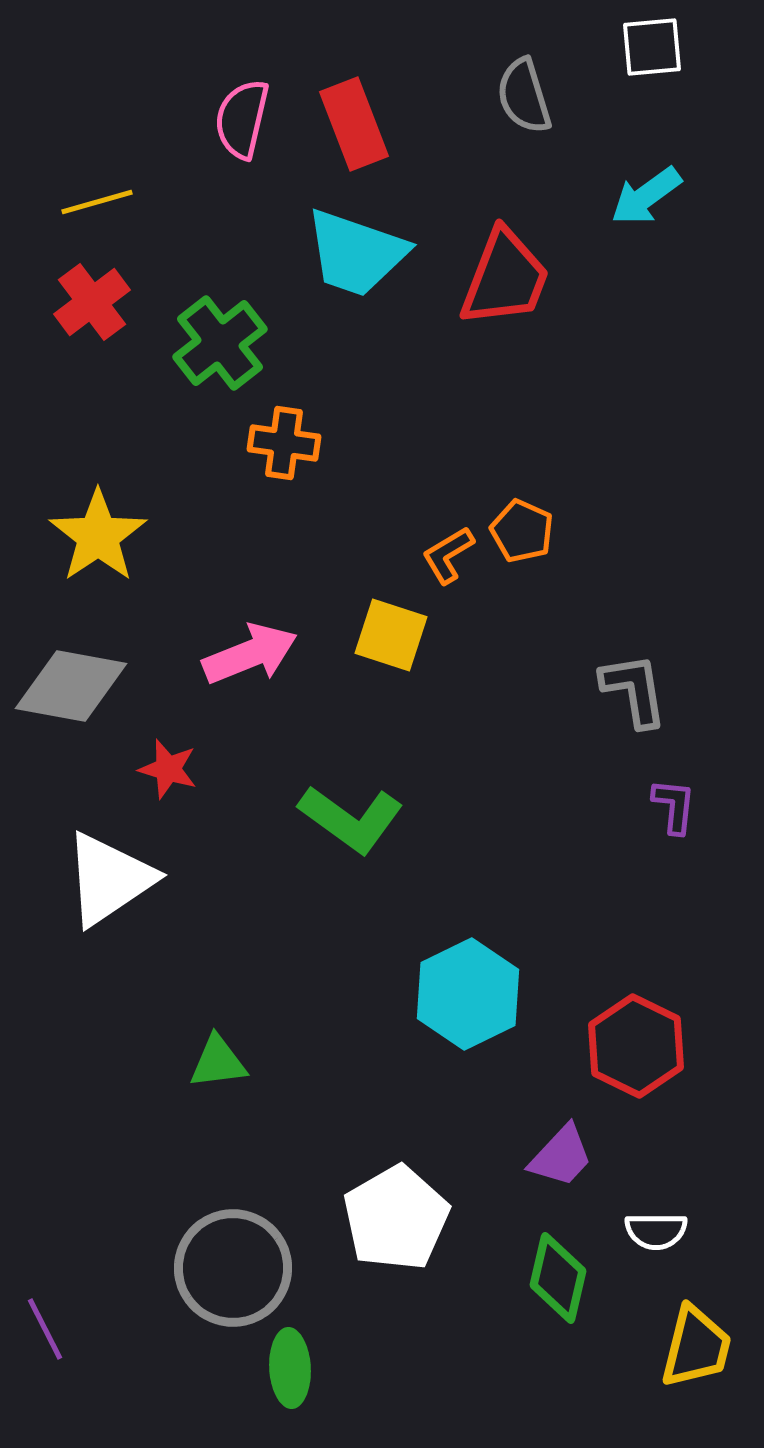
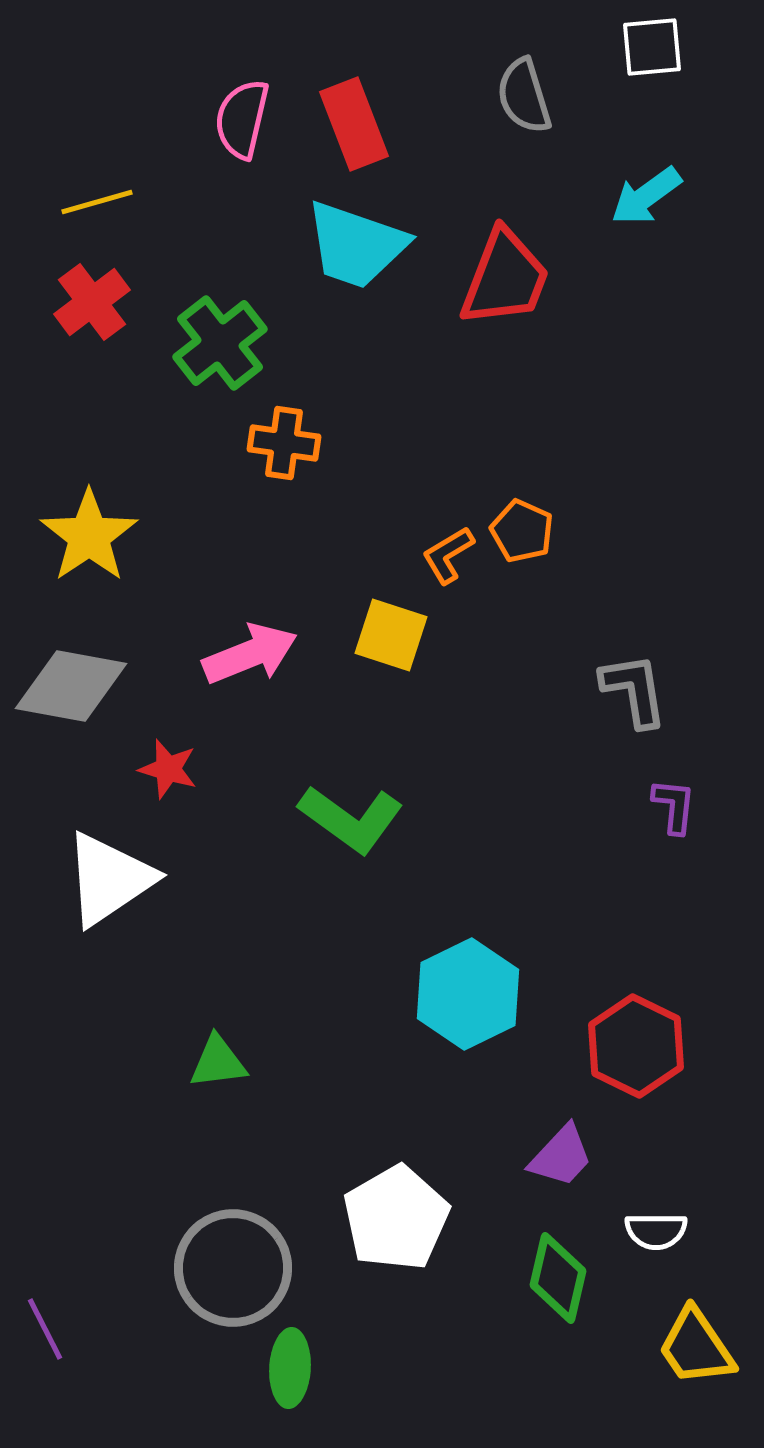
cyan trapezoid: moved 8 px up
yellow star: moved 9 px left
yellow trapezoid: rotated 132 degrees clockwise
green ellipse: rotated 6 degrees clockwise
